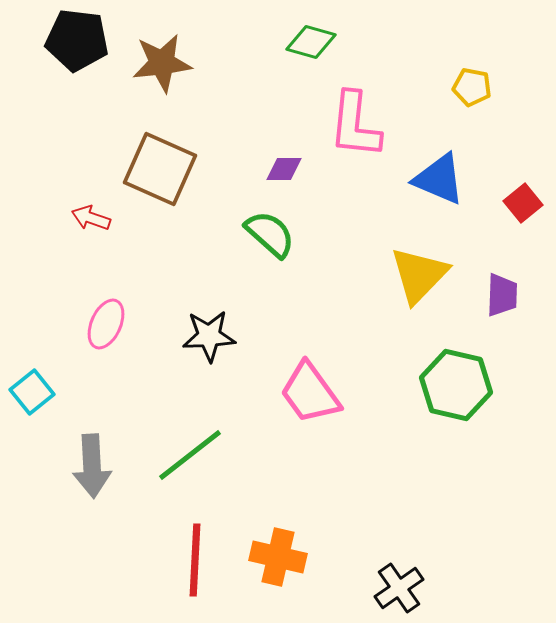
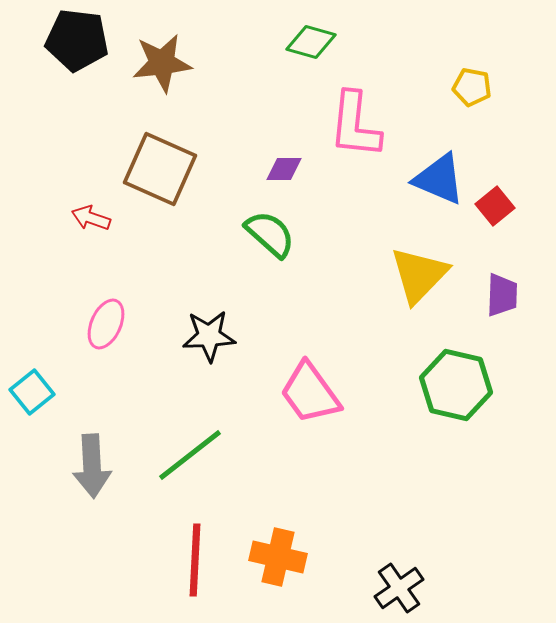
red square: moved 28 px left, 3 px down
